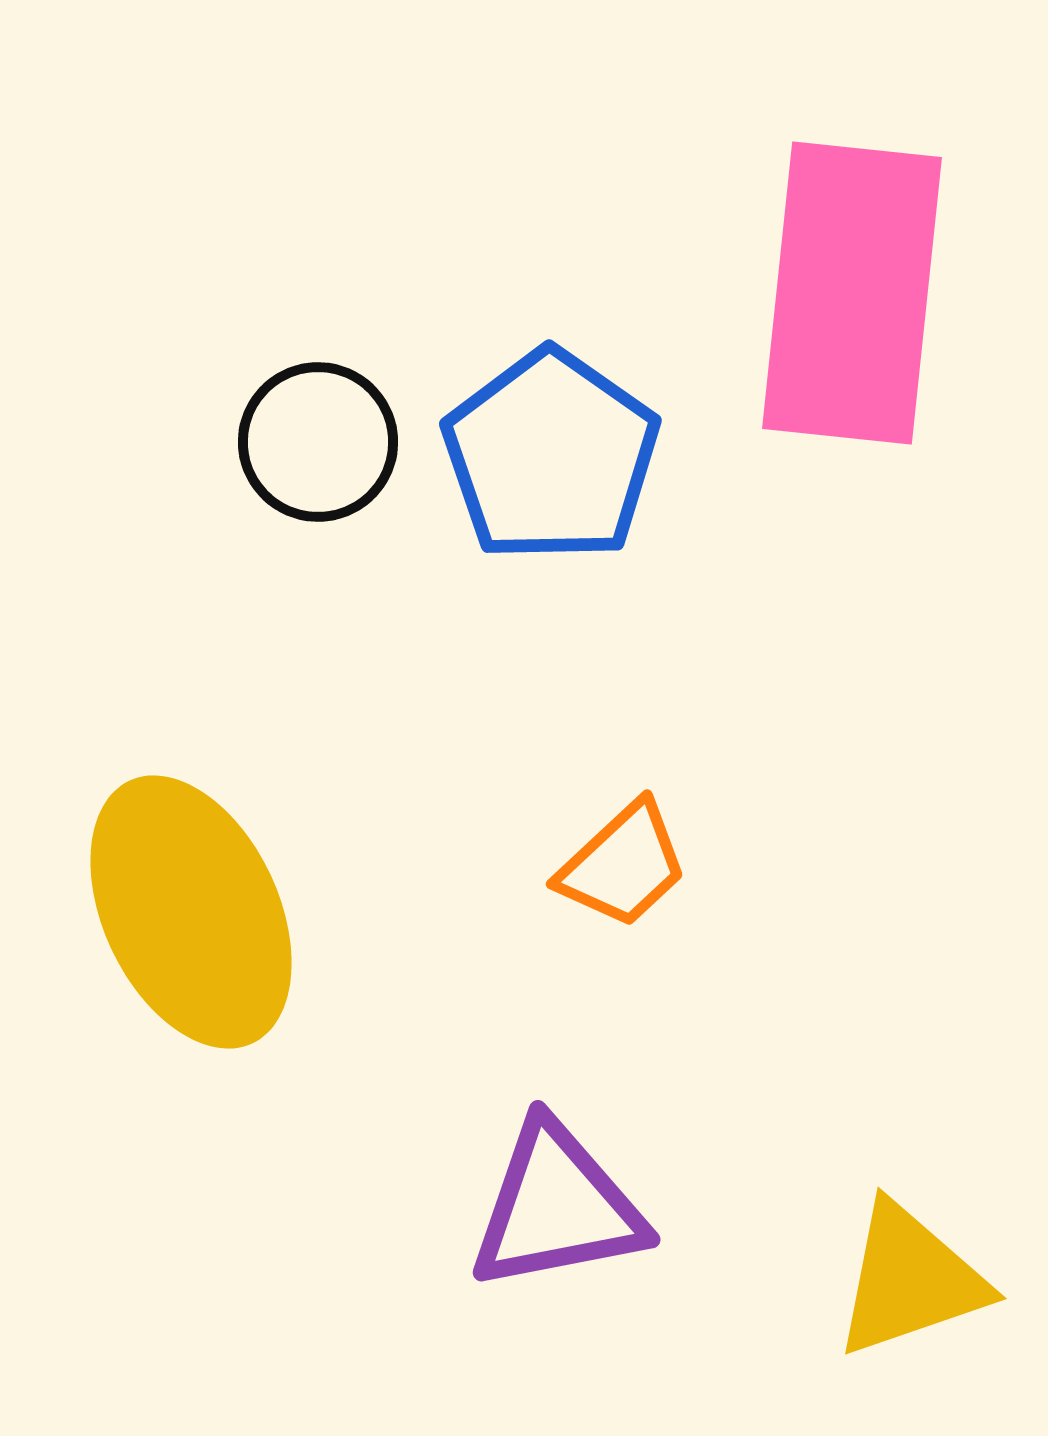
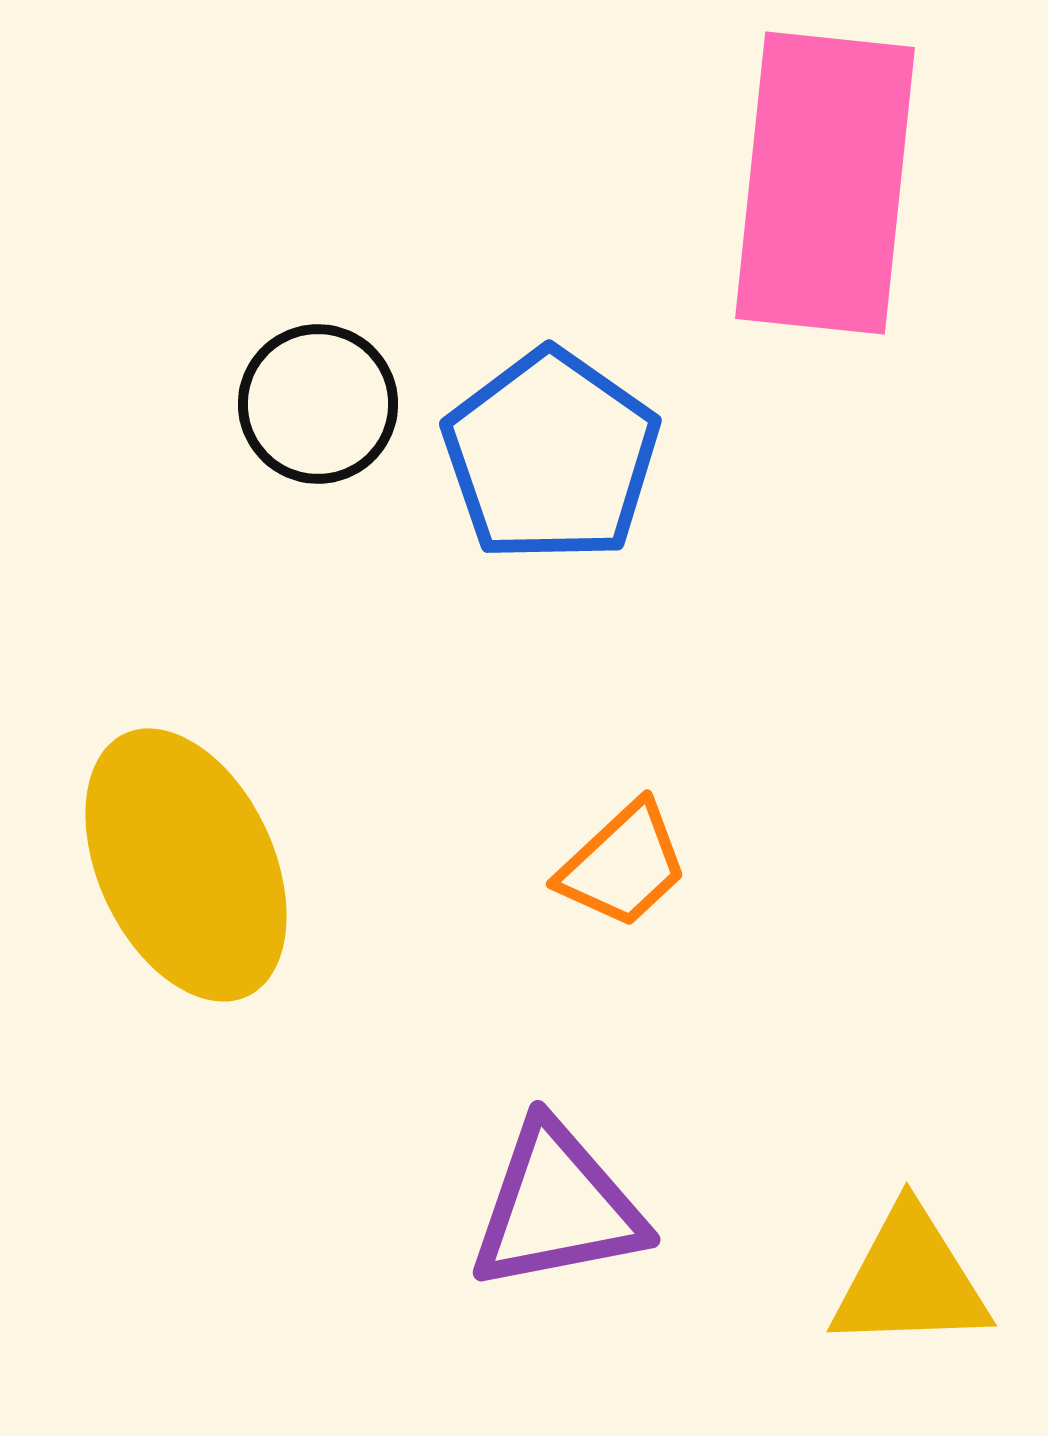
pink rectangle: moved 27 px left, 110 px up
black circle: moved 38 px up
yellow ellipse: moved 5 px left, 47 px up
yellow triangle: rotated 17 degrees clockwise
